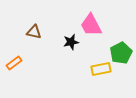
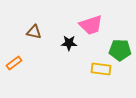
pink trapezoid: rotated 80 degrees counterclockwise
black star: moved 2 px left, 1 px down; rotated 14 degrees clockwise
green pentagon: moved 1 px left, 3 px up; rotated 30 degrees clockwise
yellow rectangle: rotated 18 degrees clockwise
